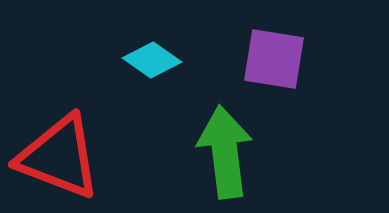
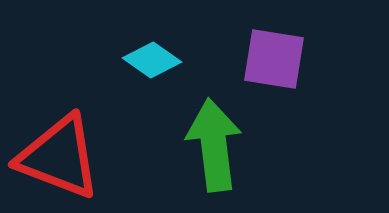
green arrow: moved 11 px left, 7 px up
